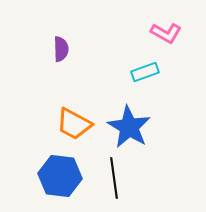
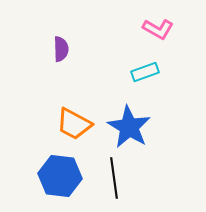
pink L-shape: moved 8 px left, 4 px up
